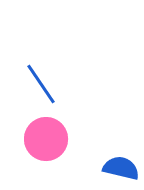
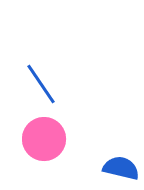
pink circle: moved 2 px left
